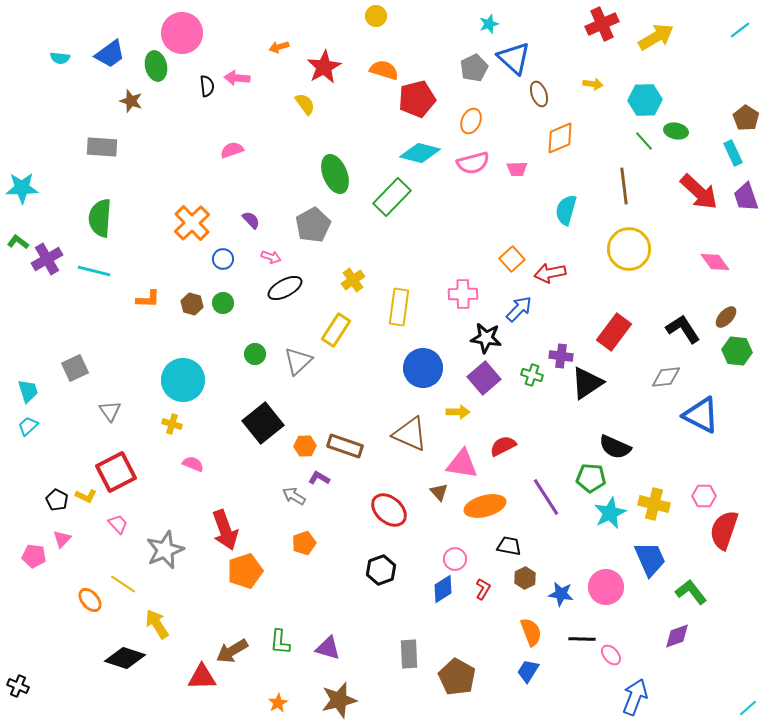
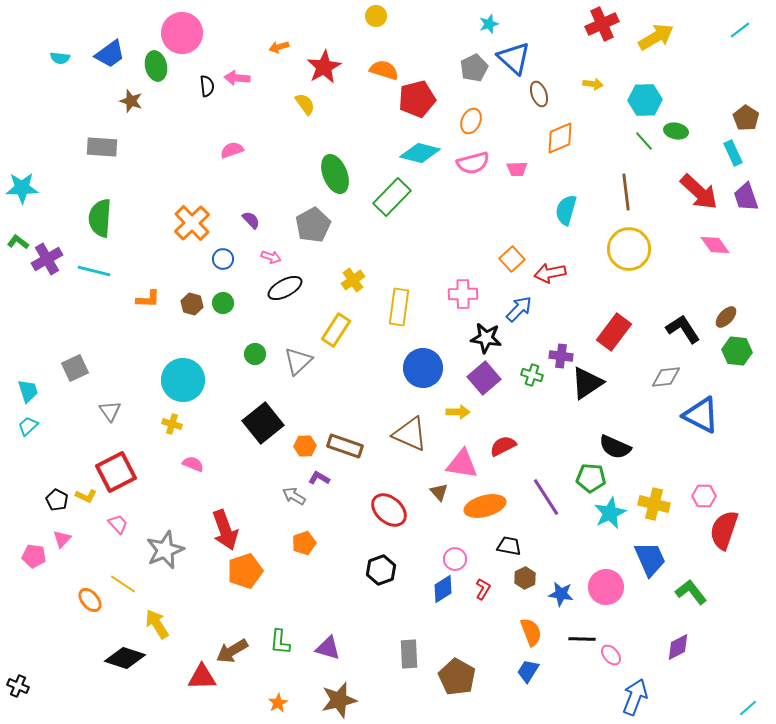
brown line at (624, 186): moved 2 px right, 6 px down
pink diamond at (715, 262): moved 17 px up
purple diamond at (677, 636): moved 1 px right, 11 px down; rotated 8 degrees counterclockwise
